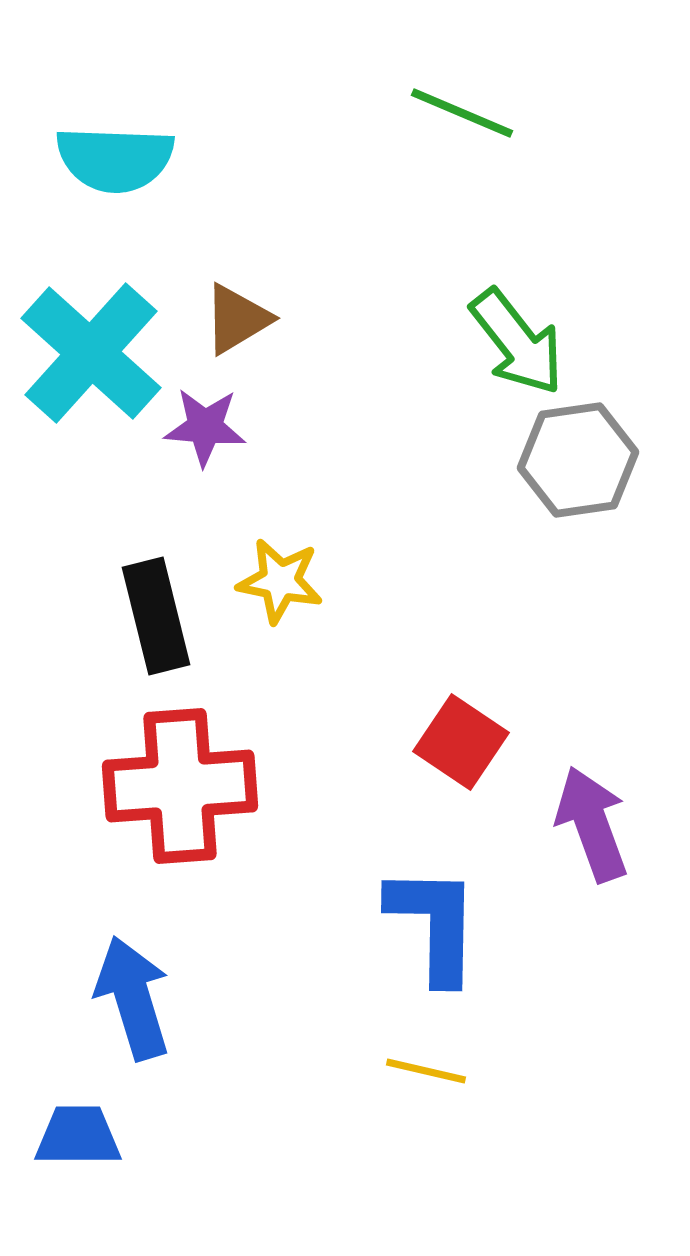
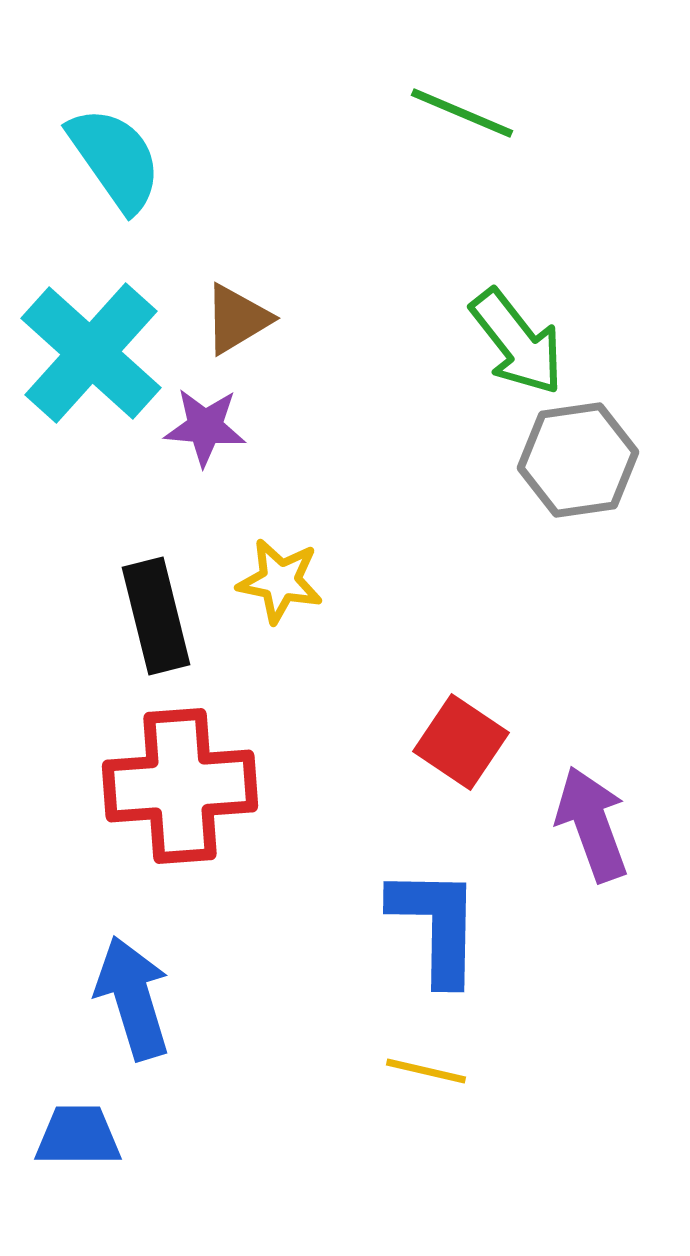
cyan semicircle: rotated 127 degrees counterclockwise
blue L-shape: moved 2 px right, 1 px down
